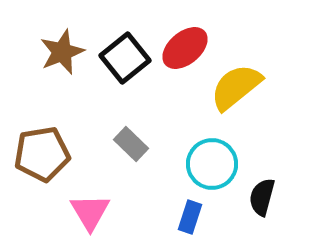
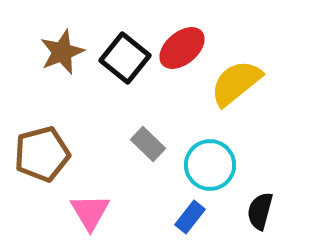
red ellipse: moved 3 px left
black square: rotated 12 degrees counterclockwise
yellow semicircle: moved 4 px up
gray rectangle: moved 17 px right
brown pentagon: rotated 6 degrees counterclockwise
cyan circle: moved 2 px left, 1 px down
black semicircle: moved 2 px left, 14 px down
blue rectangle: rotated 20 degrees clockwise
